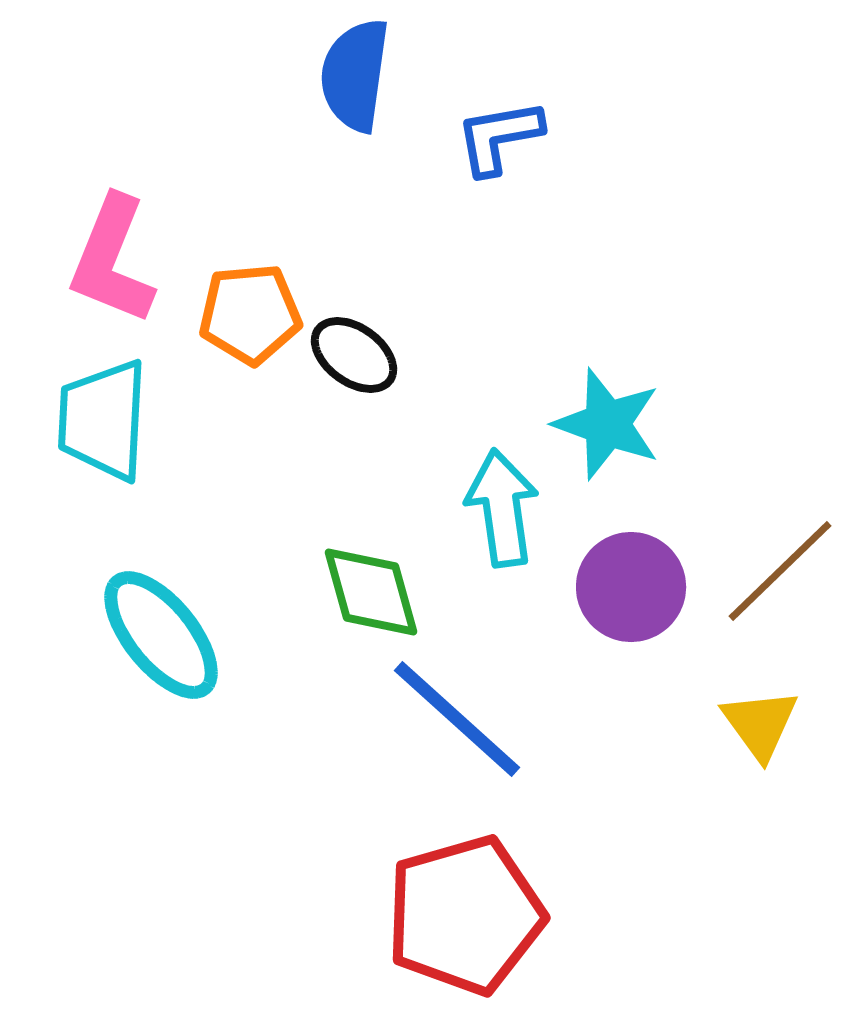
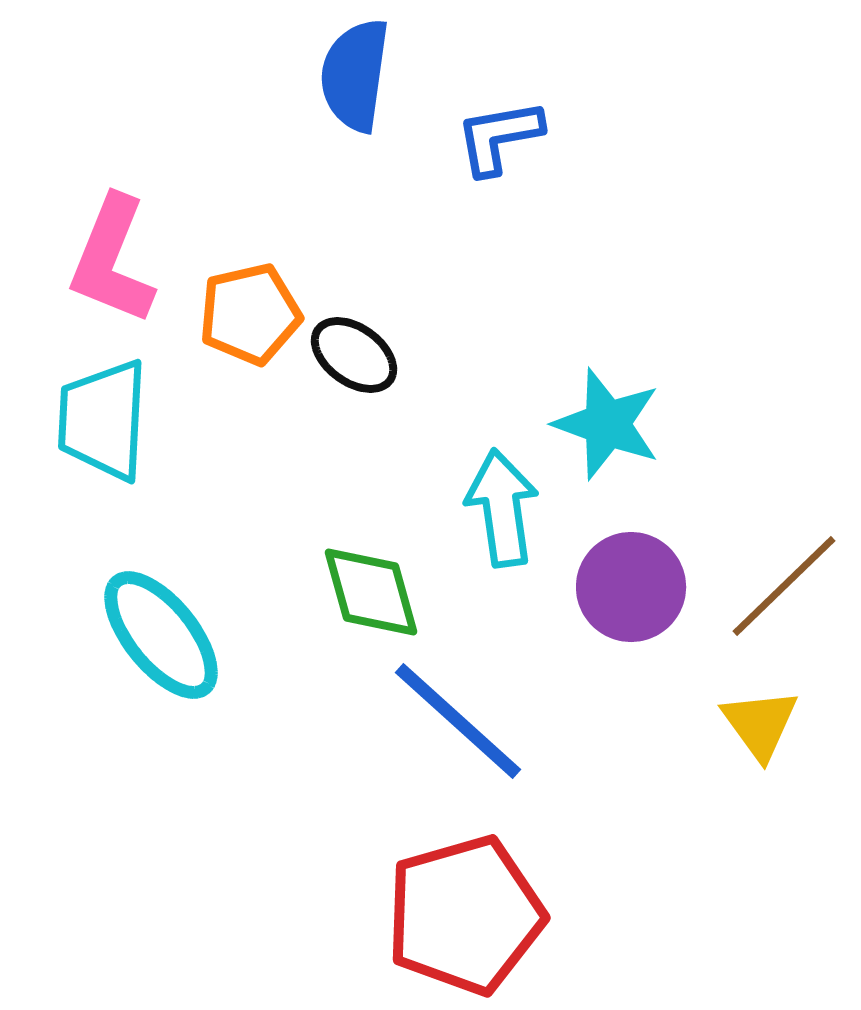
orange pentagon: rotated 8 degrees counterclockwise
brown line: moved 4 px right, 15 px down
blue line: moved 1 px right, 2 px down
